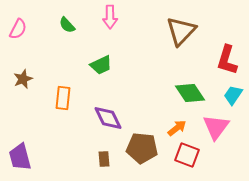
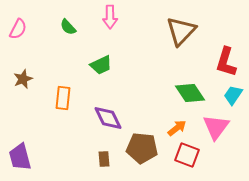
green semicircle: moved 1 px right, 2 px down
red L-shape: moved 1 px left, 2 px down
